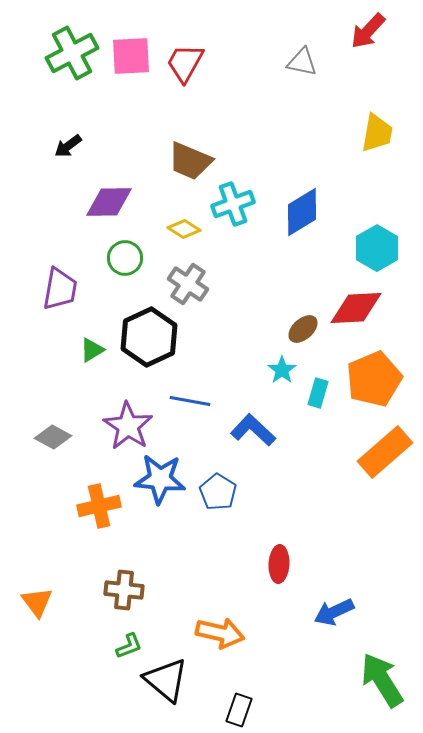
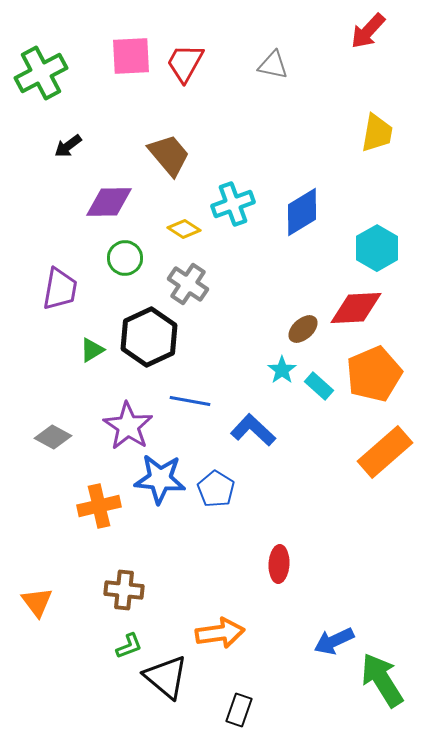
green cross: moved 31 px left, 20 px down
gray triangle: moved 29 px left, 3 px down
brown trapezoid: moved 21 px left, 6 px up; rotated 153 degrees counterclockwise
orange pentagon: moved 5 px up
cyan rectangle: moved 1 px right, 7 px up; rotated 64 degrees counterclockwise
blue pentagon: moved 2 px left, 3 px up
blue arrow: moved 29 px down
orange arrow: rotated 21 degrees counterclockwise
black triangle: moved 3 px up
